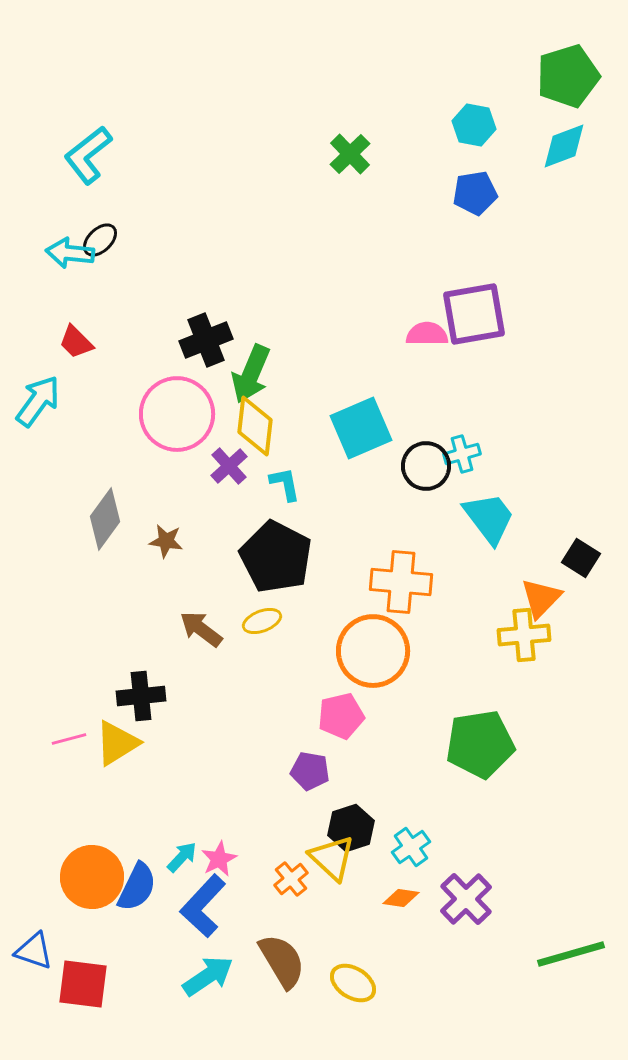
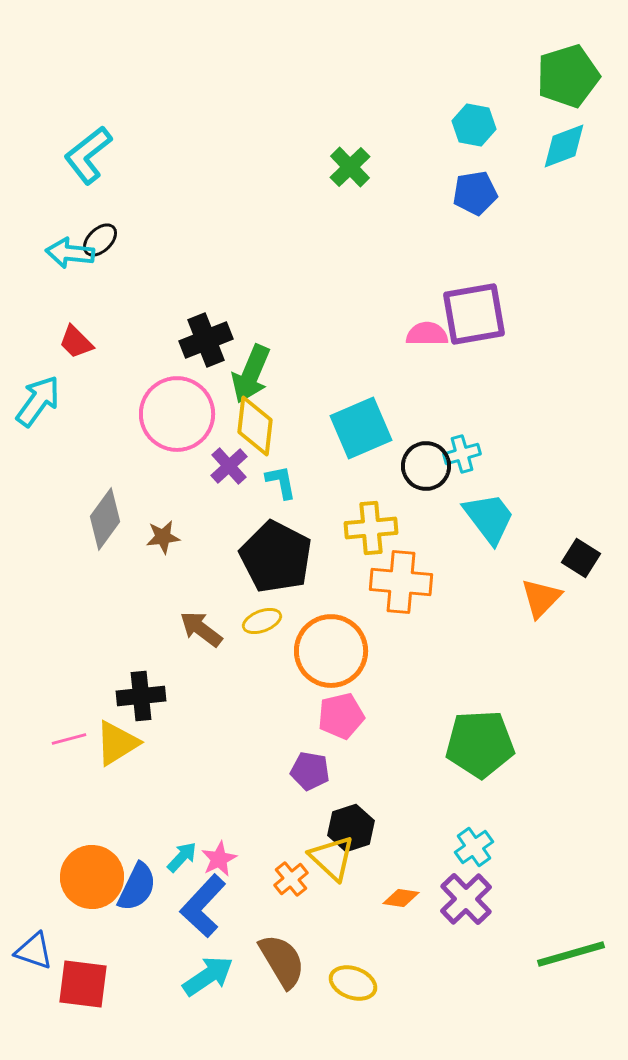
green cross at (350, 154): moved 13 px down
cyan L-shape at (285, 484): moved 4 px left, 2 px up
brown star at (166, 541): moved 3 px left, 4 px up; rotated 16 degrees counterclockwise
yellow cross at (524, 635): moved 153 px left, 107 px up
orange circle at (373, 651): moved 42 px left
green pentagon at (480, 744): rotated 6 degrees clockwise
cyan cross at (411, 847): moved 63 px right
yellow ellipse at (353, 983): rotated 12 degrees counterclockwise
